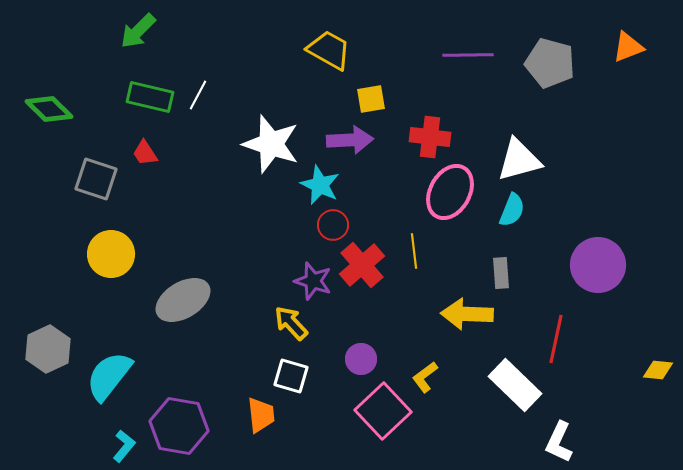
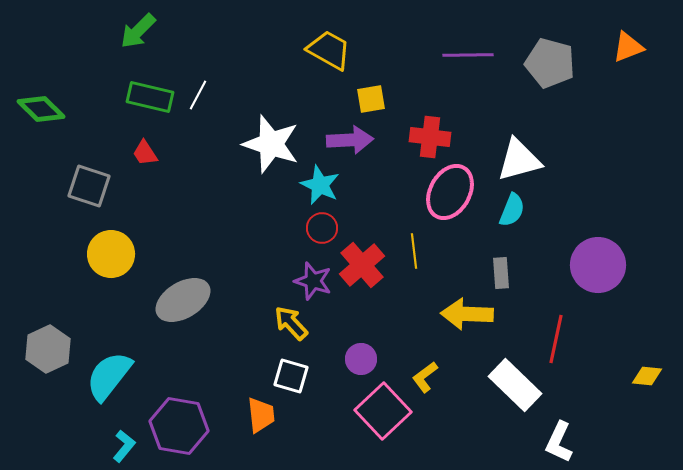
green diamond at (49, 109): moved 8 px left
gray square at (96, 179): moved 7 px left, 7 px down
red circle at (333, 225): moved 11 px left, 3 px down
yellow diamond at (658, 370): moved 11 px left, 6 px down
